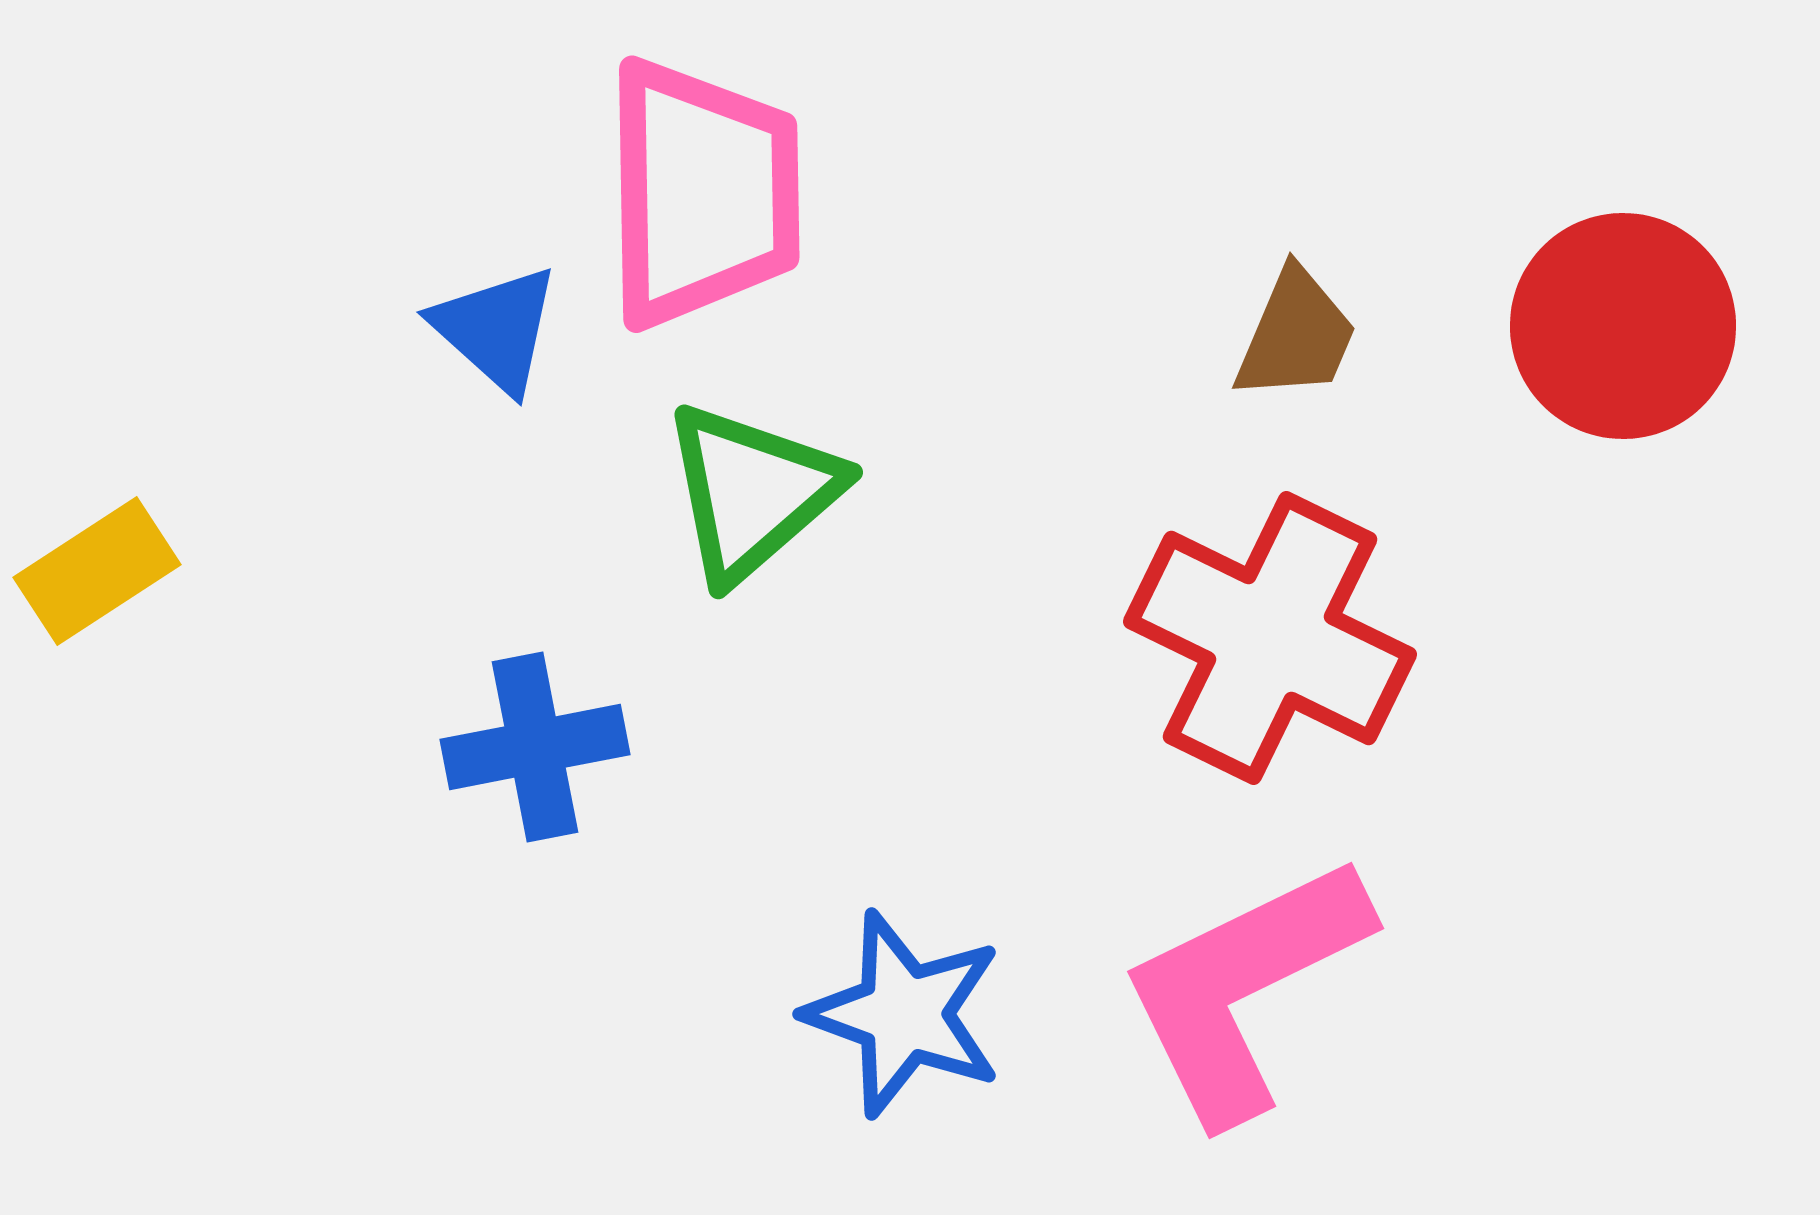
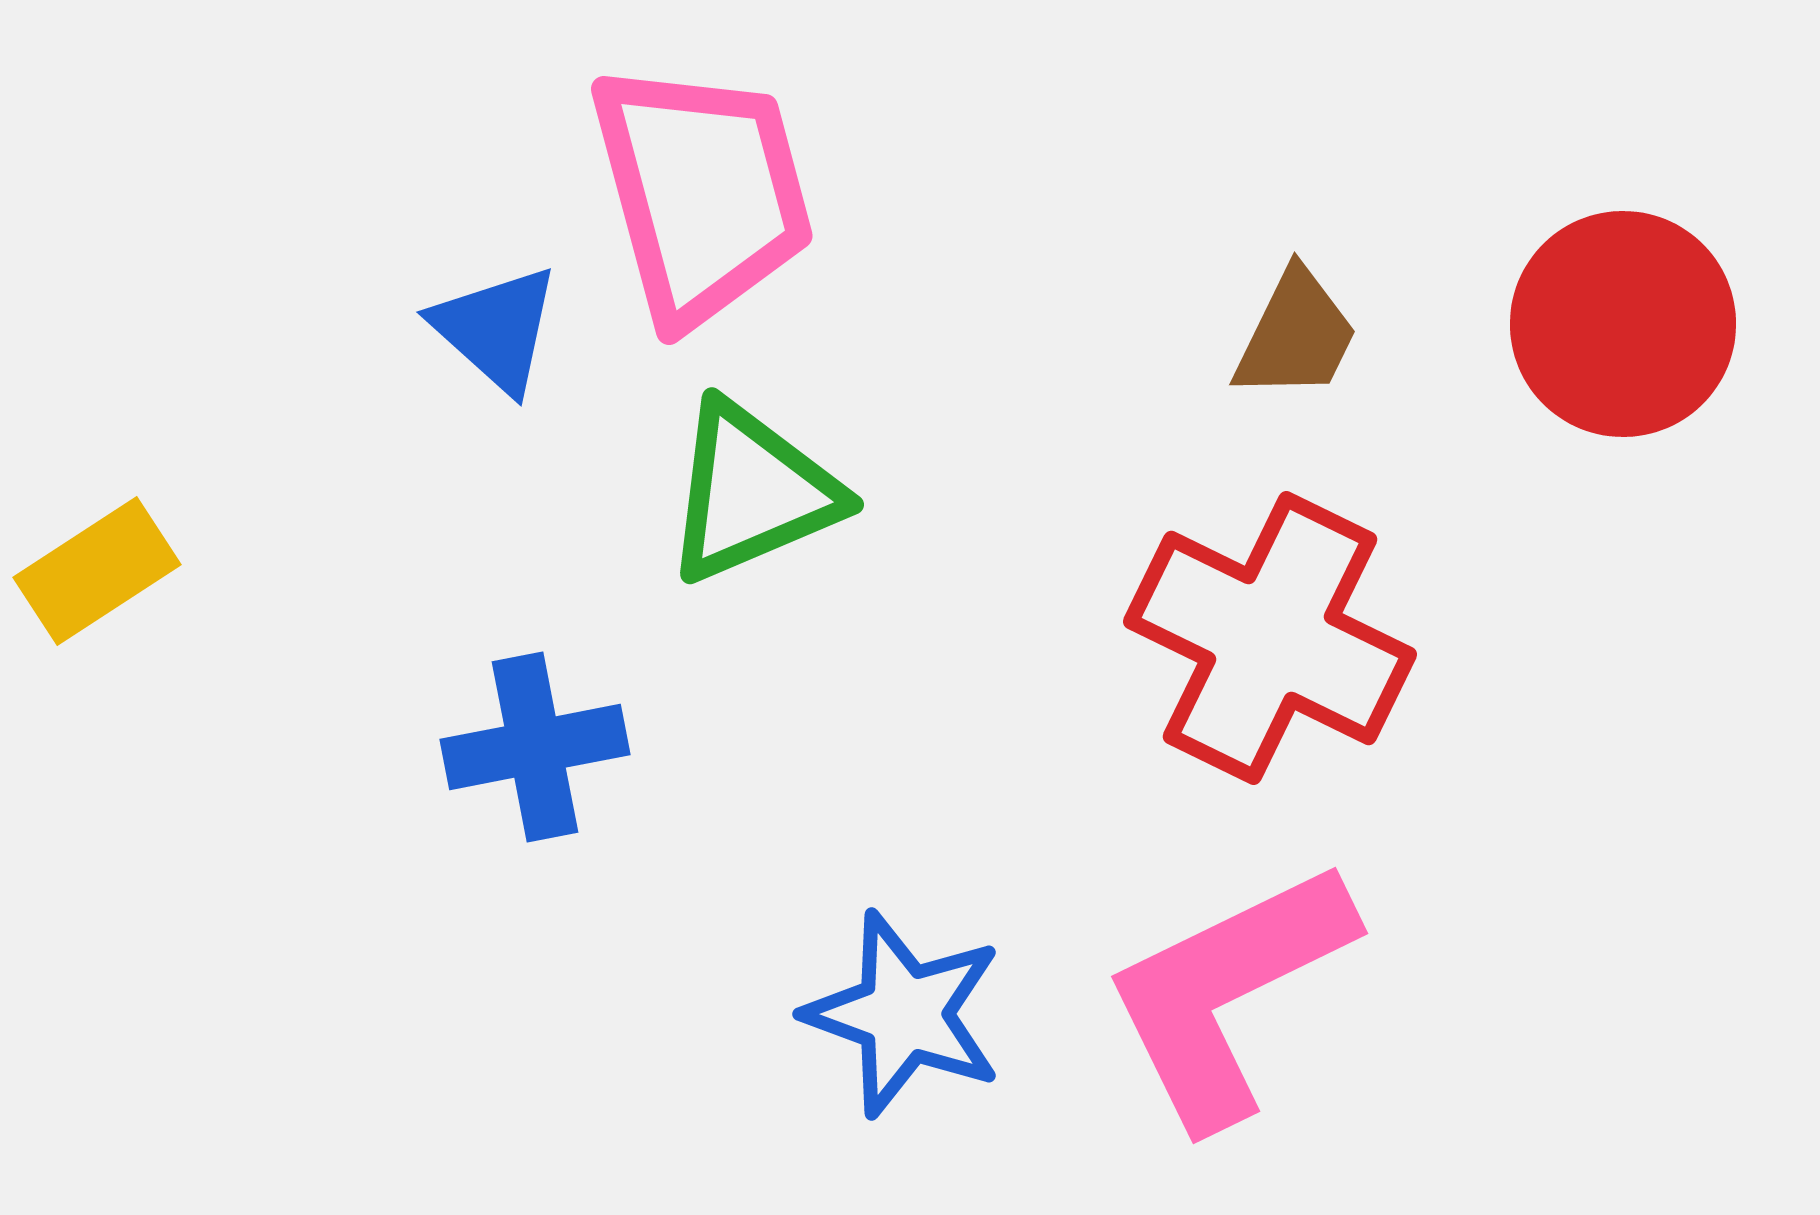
pink trapezoid: rotated 14 degrees counterclockwise
red circle: moved 2 px up
brown trapezoid: rotated 3 degrees clockwise
green triangle: rotated 18 degrees clockwise
pink L-shape: moved 16 px left, 5 px down
